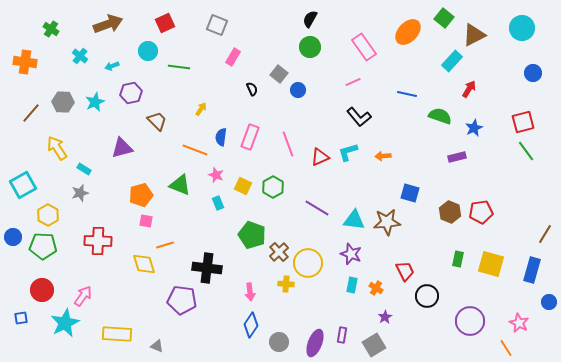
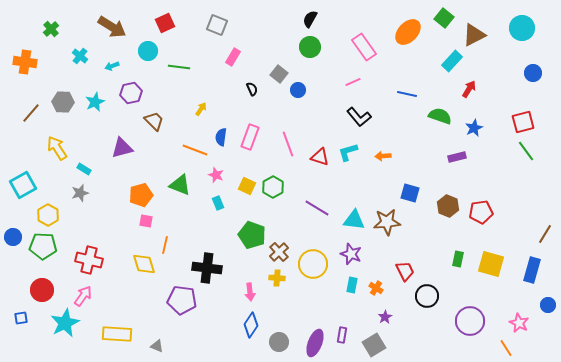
brown arrow at (108, 24): moved 4 px right, 3 px down; rotated 52 degrees clockwise
green cross at (51, 29): rotated 14 degrees clockwise
brown trapezoid at (157, 121): moved 3 px left
red triangle at (320, 157): rotated 42 degrees clockwise
yellow square at (243, 186): moved 4 px right
brown hexagon at (450, 212): moved 2 px left, 6 px up
red cross at (98, 241): moved 9 px left, 19 px down; rotated 12 degrees clockwise
orange line at (165, 245): rotated 60 degrees counterclockwise
yellow circle at (308, 263): moved 5 px right, 1 px down
yellow cross at (286, 284): moved 9 px left, 6 px up
blue circle at (549, 302): moved 1 px left, 3 px down
